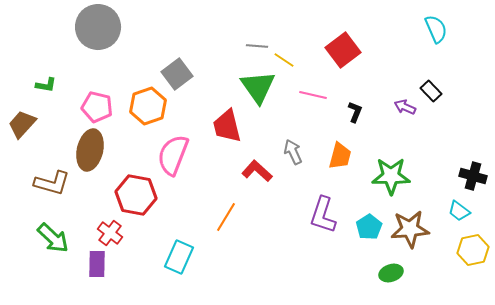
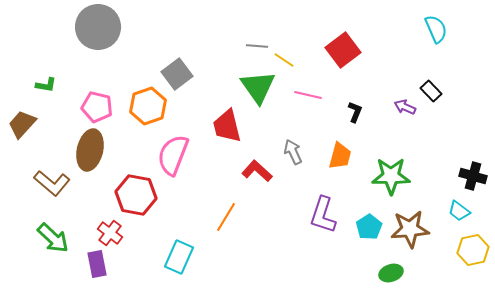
pink line: moved 5 px left
brown L-shape: rotated 24 degrees clockwise
purple rectangle: rotated 12 degrees counterclockwise
